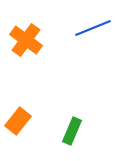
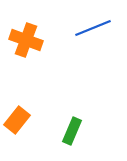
orange cross: rotated 16 degrees counterclockwise
orange rectangle: moved 1 px left, 1 px up
